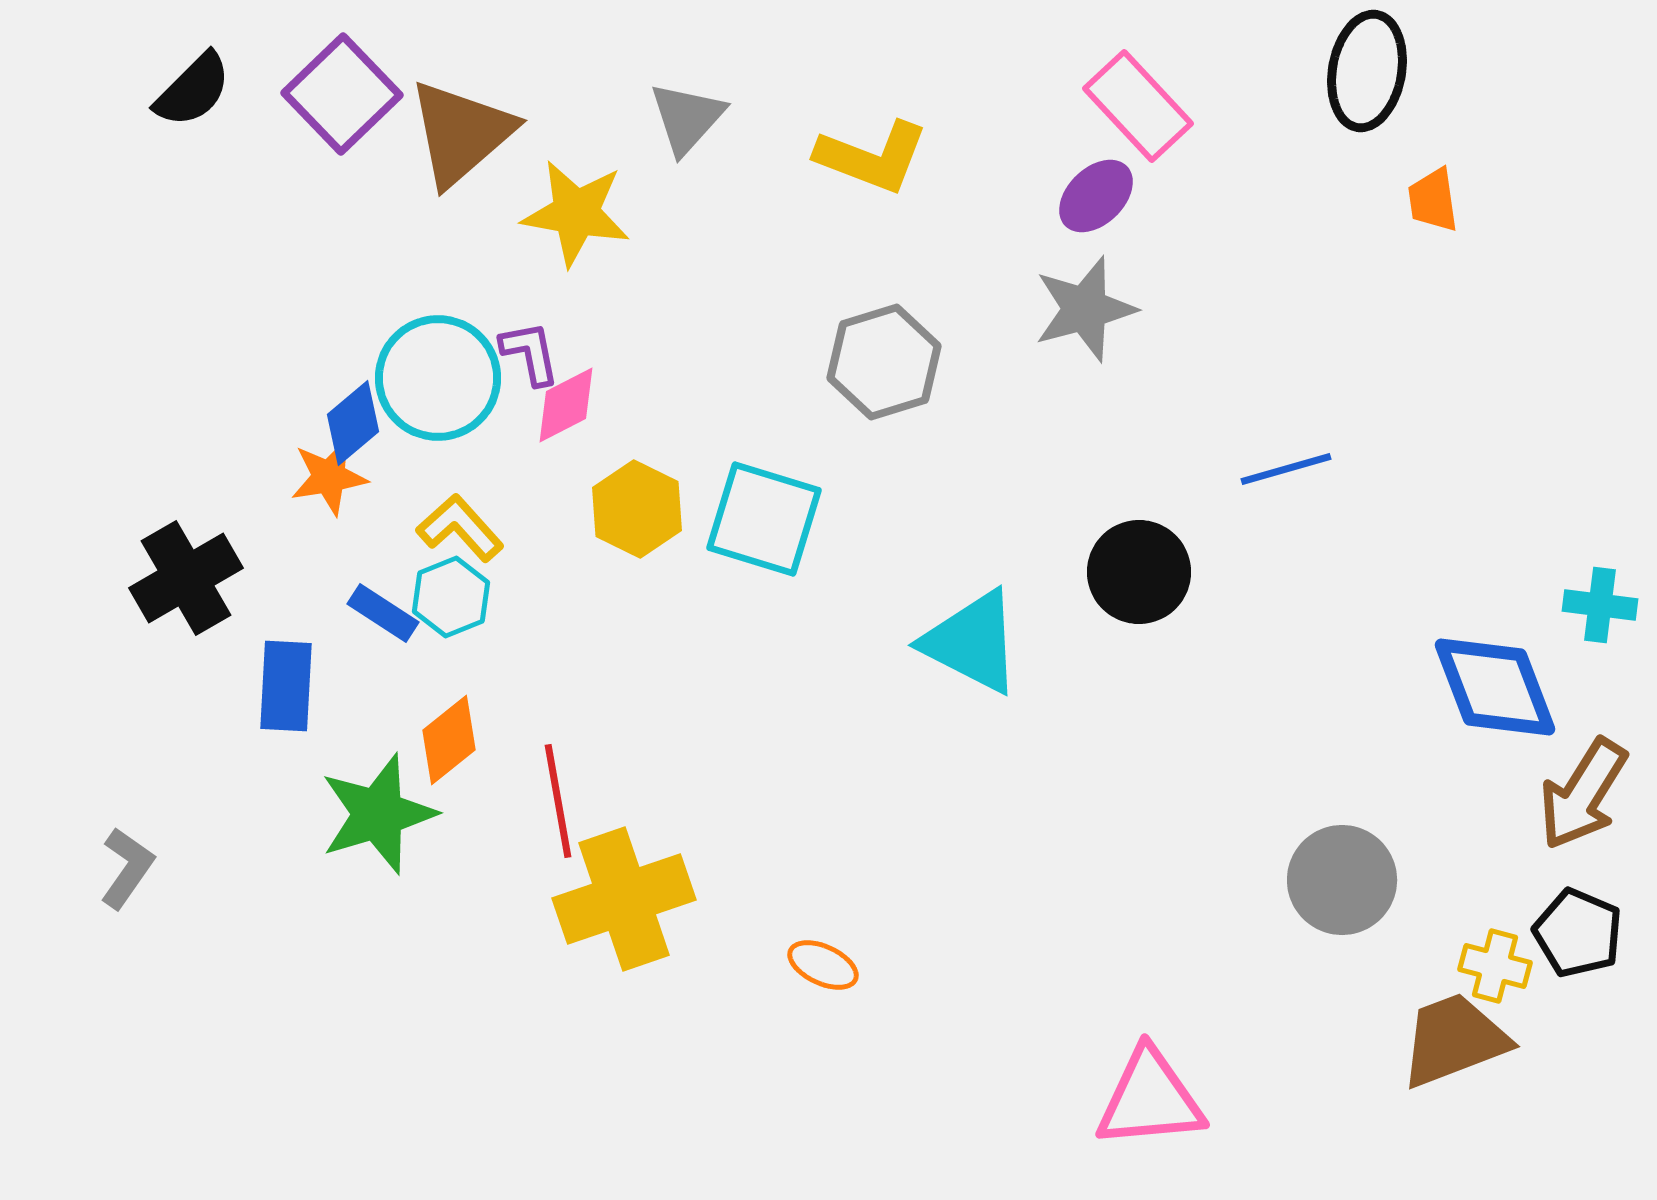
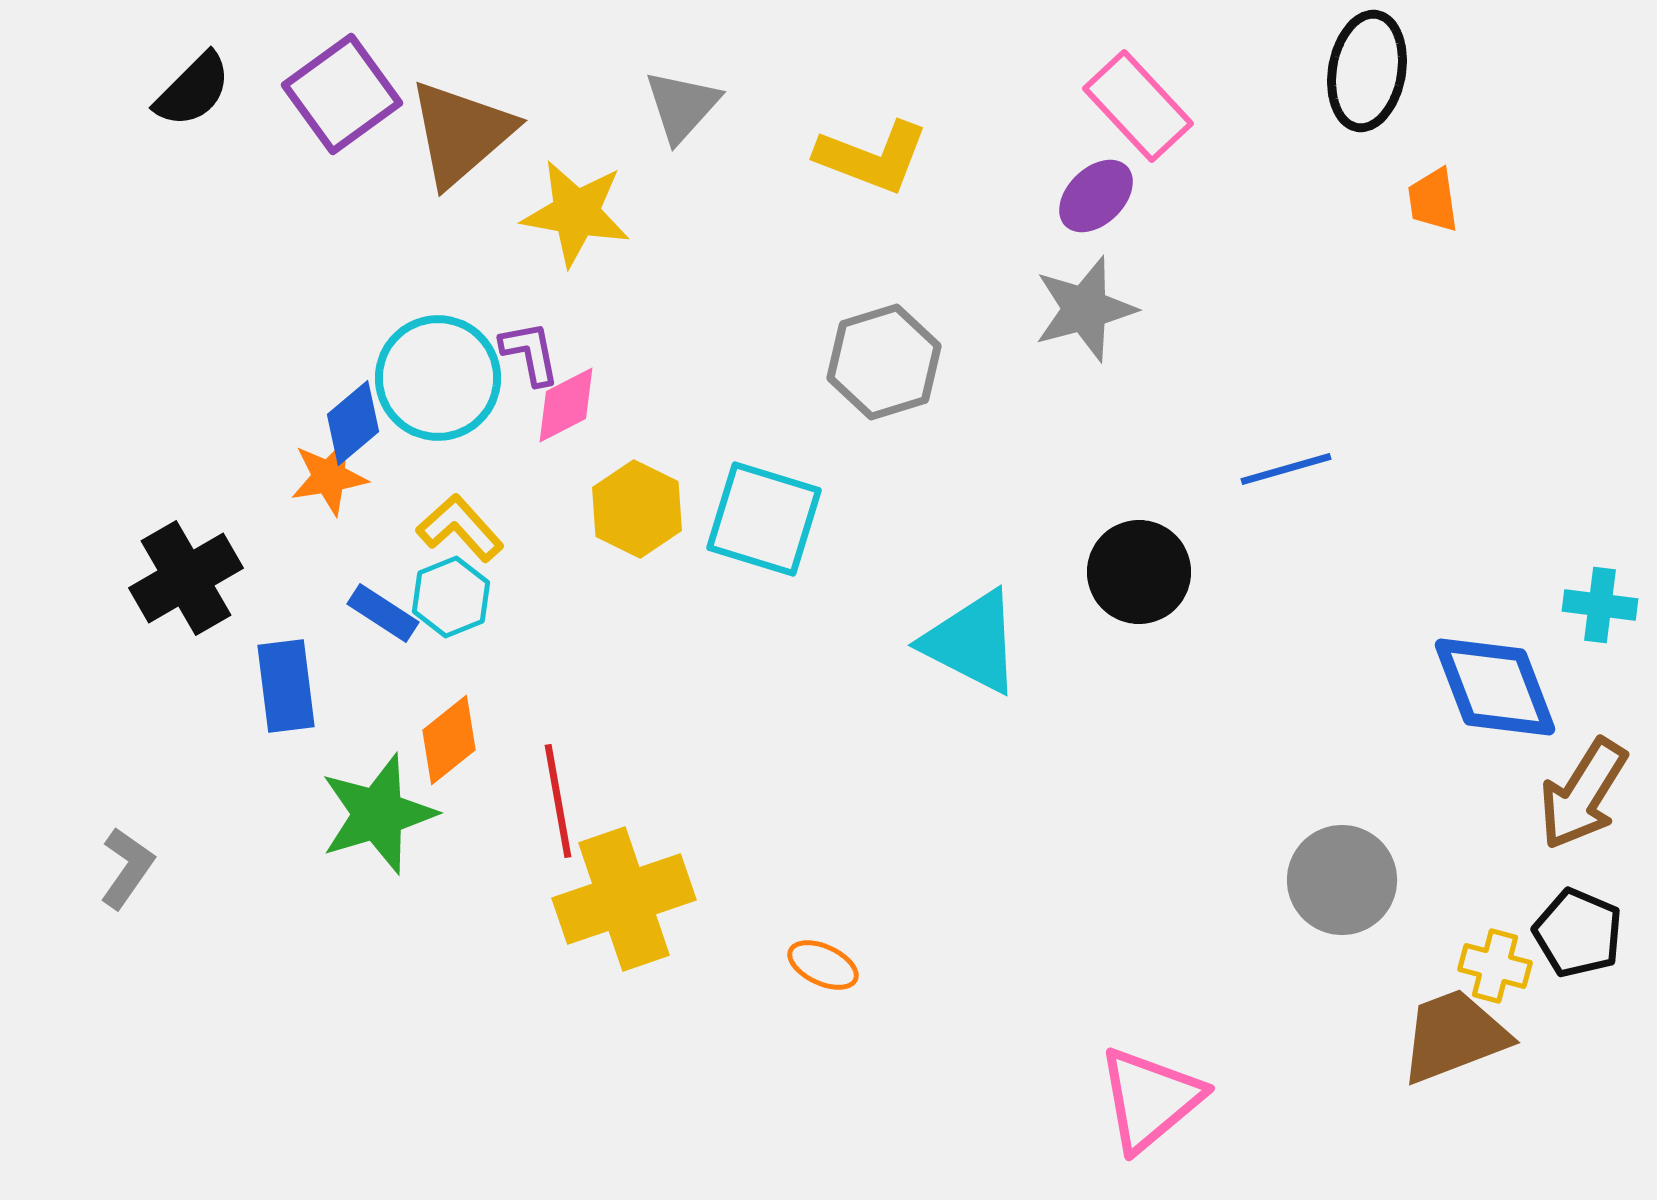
purple square at (342, 94): rotated 8 degrees clockwise
gray triangle at (687, 118): moved 5 px left, 12 px up
blue rectangle at (286, 686): rotated 10 degrees counterclockwise
brown trapezoid at (1454, 1040): moved 4 px up
pink triangle at (1150, 1099): rotated 35 degrees counterclockwise
